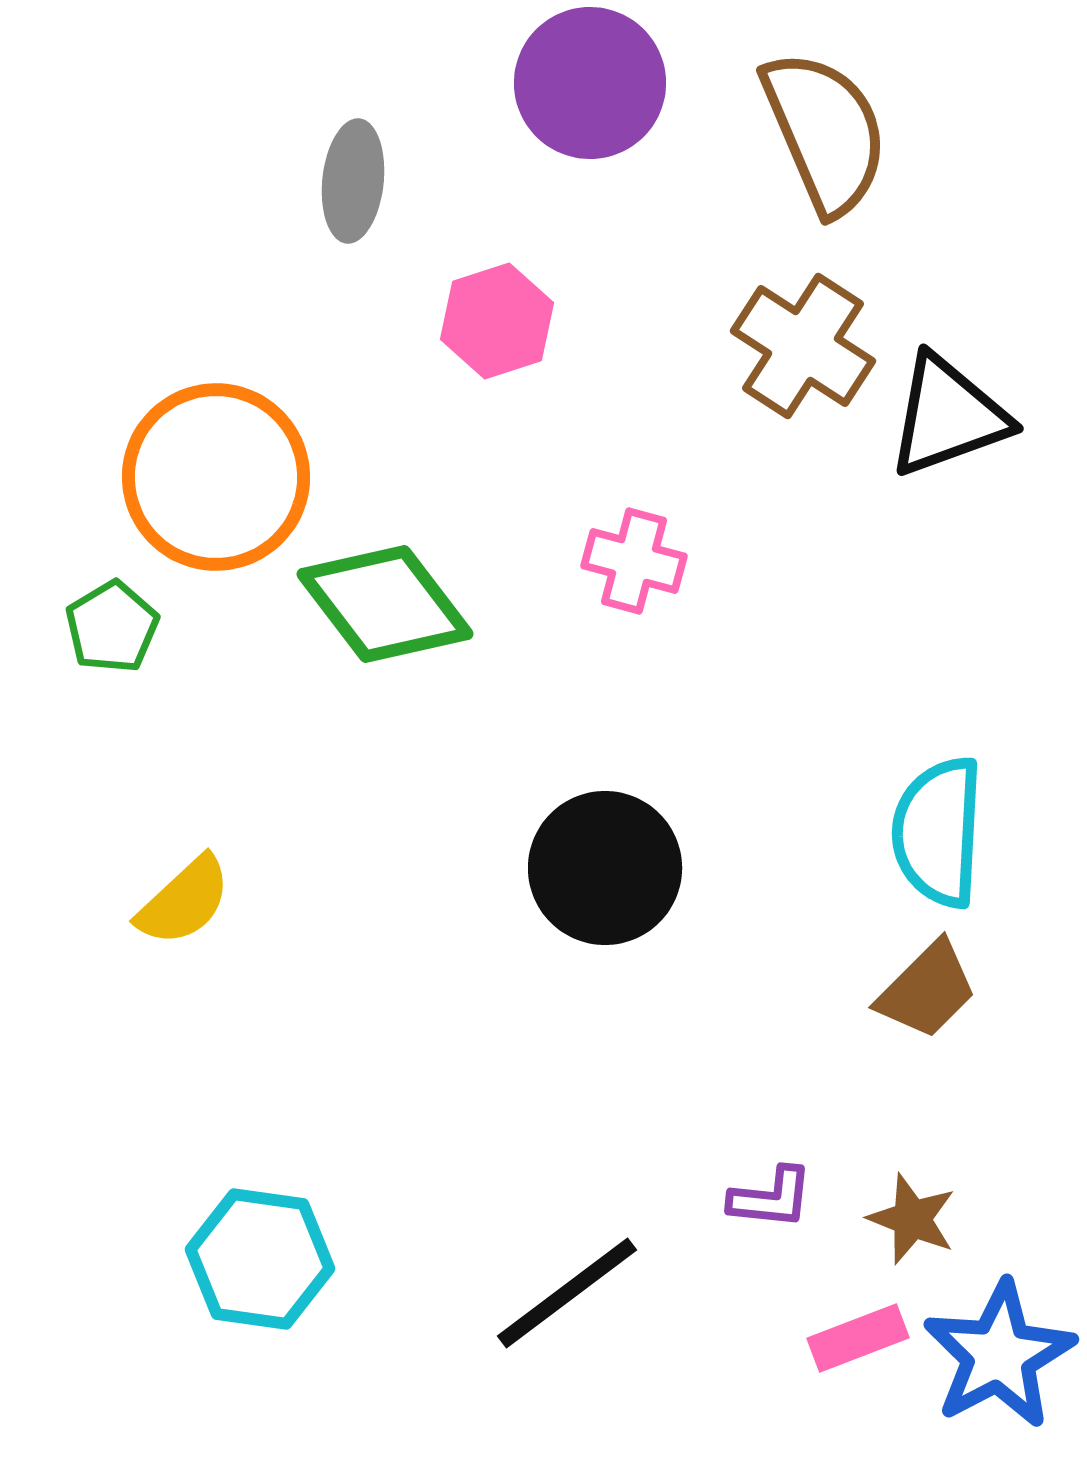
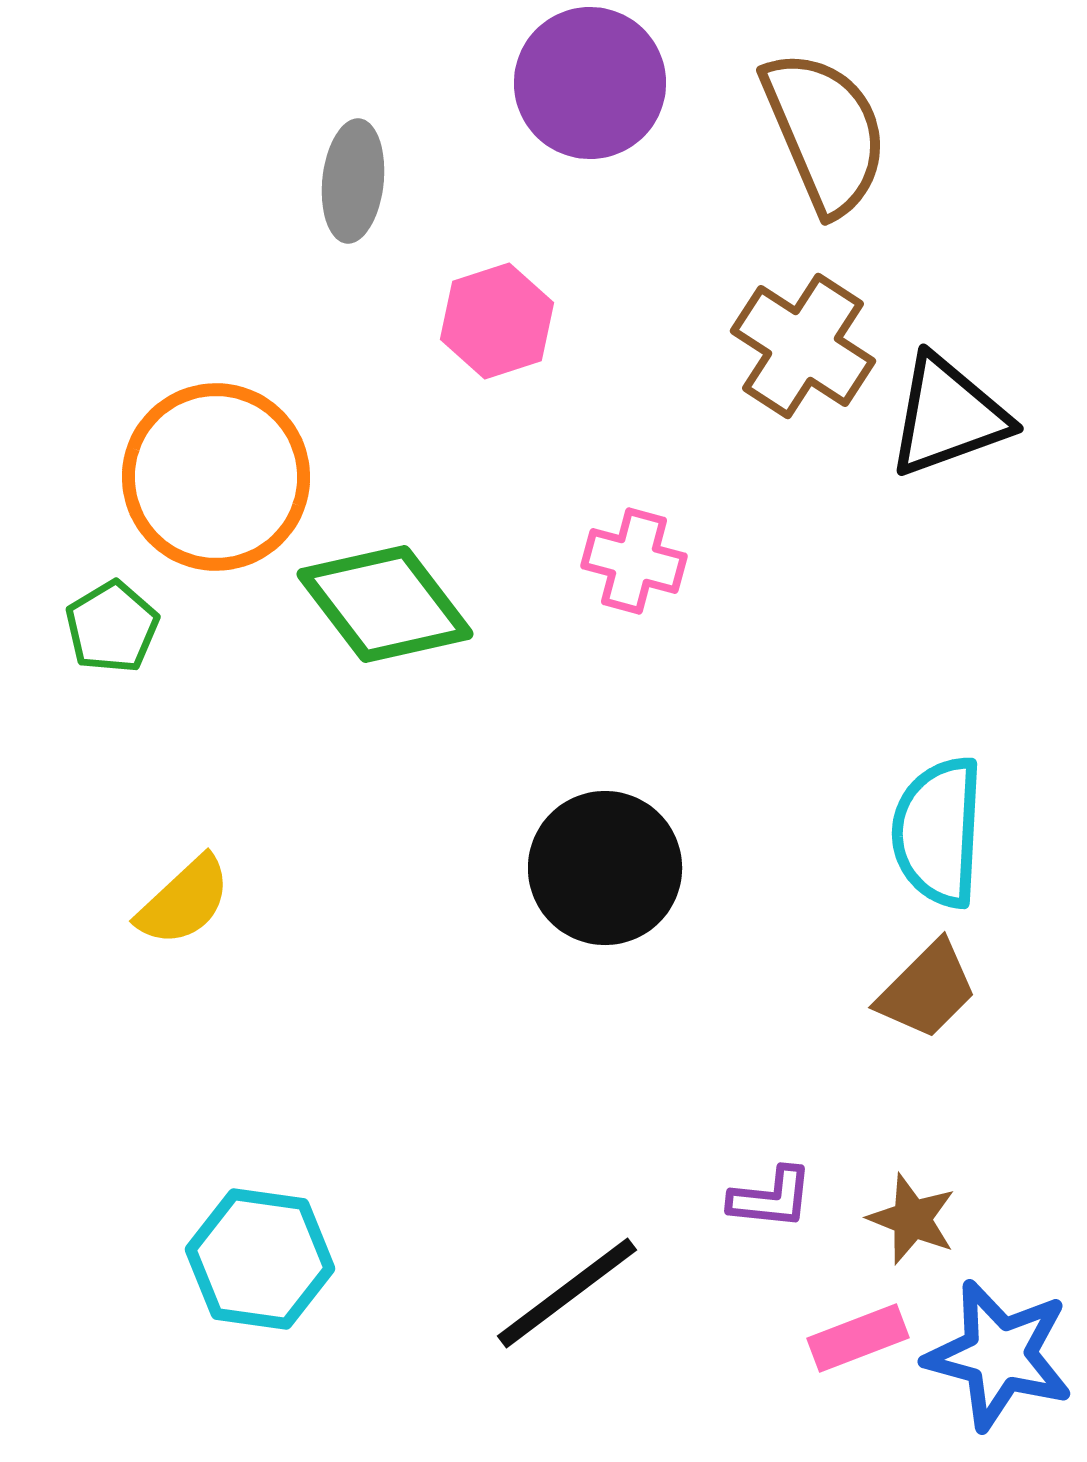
blue star: rotated 29 degrees counterclockwise
